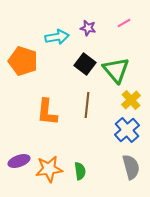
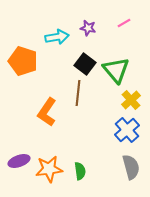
brown line: moved 9 px left, 12 px up
orange L-shape: rotated 28 degrees clockwise
